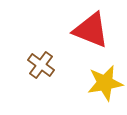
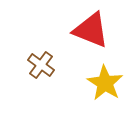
yellow star: rotated 30 degrees counterclockwise
